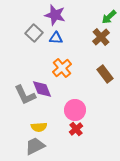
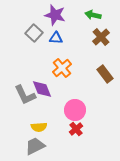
green arrow: moved 16 px left, 2 px up; rotated 56 degrees clockwise
